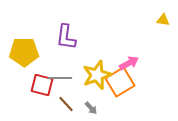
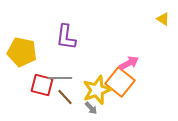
yellow triangle: moved 1 px up; rotated 24 degrees clockwise
yellow pentagon: moved 2 px left; rotated 12 degrees clockwise
yellow star: moved 15 px down
orange square: rotated 20 degrees counterclockwise
brown line: moved 1 px left, 7 px up
